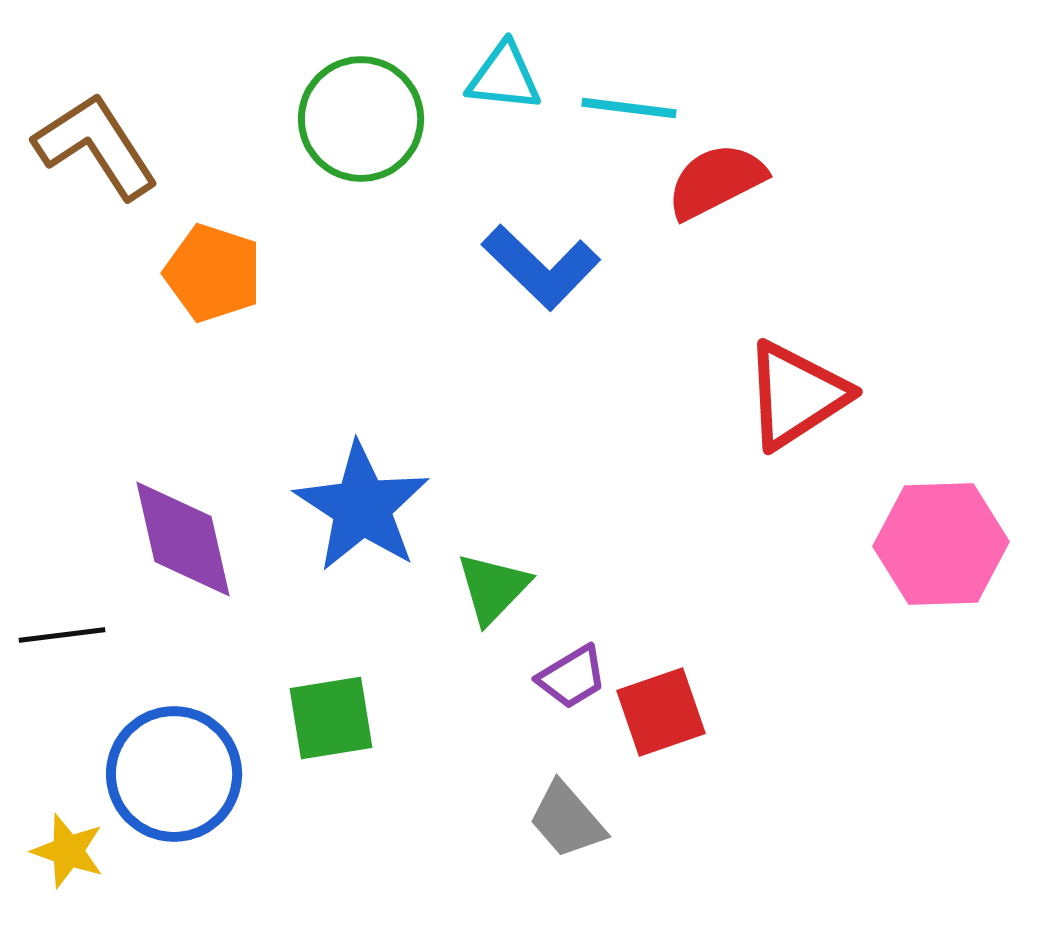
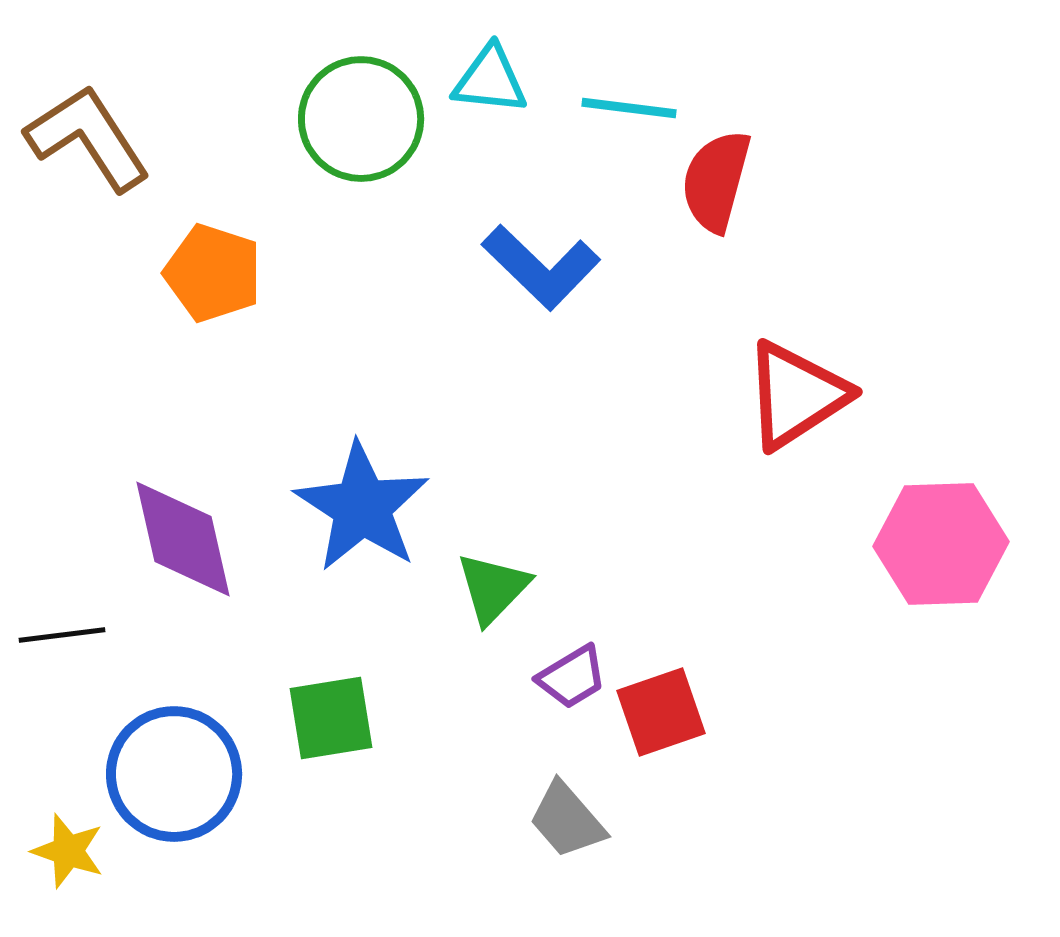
cyan triangle: moved 14 px left, 3 px down
brown L-shape: moved 8 px left, 8 px up
red semicircle: rotated 48 degrees counterclockwise
